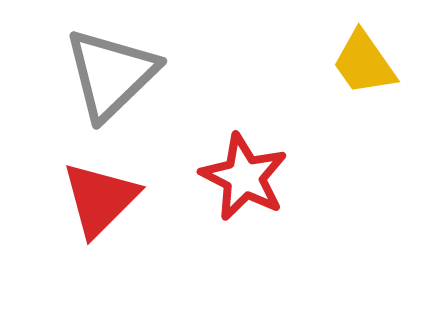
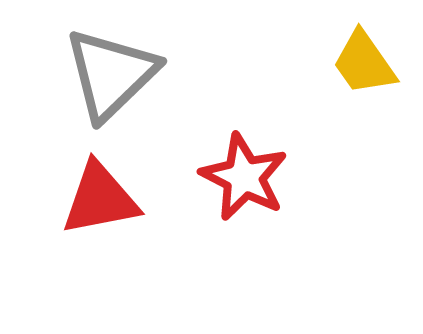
red triangle: rotated 34 degrees clockwise
